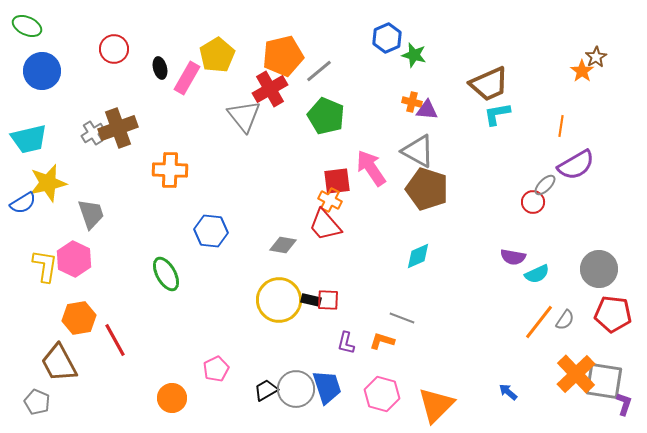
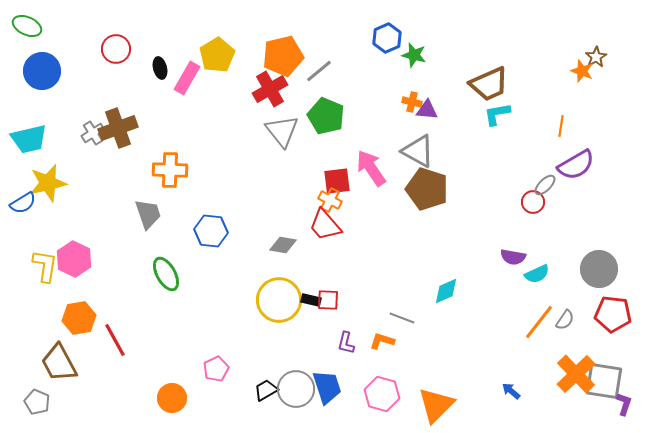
red circle at (114, 49): moved 2 px right
orange star at (582, 71): rotated 15 degrees counterclockwise
gray triangle at (244, 116): moved 38 px right, 15 px down
gray trapezoid at (91, 214): moved 57 px right
cyan diamond at (418, 256): moved 28 px right, 35 px down
blue arrow at (508, 392): moved 3 px right, 1 px up
